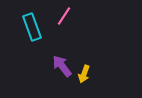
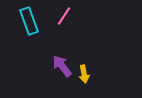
cyan rectangle: moved 3 px left, 6 px up
yellow arrow: rotated 30 degrees counterclockwise
